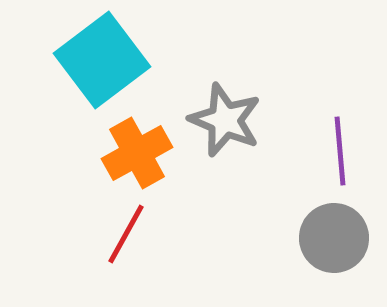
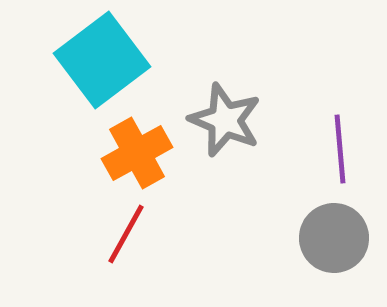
purple line: moved 2 px up
